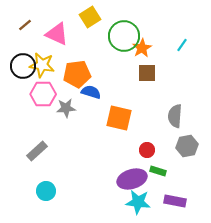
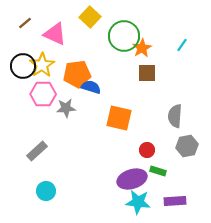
yellow square: rotated 15 degrees counterclockwise
brown line: moved 2 px up
pink triangle: moved 2 px left
yellow star: rotated 30 degrees clockwise
blue semicircle: moved 5 px up
purple rectangle: rotated 15 degrees counterclockwise
